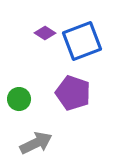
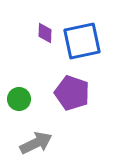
purple diamond: rotated 60 degrees clockwise
blue square: rotated 9 degrees clockwise
purple pentagon: moved 1 px left
